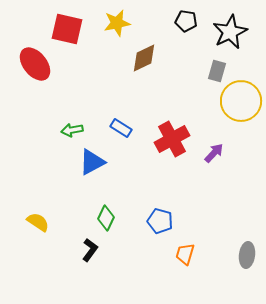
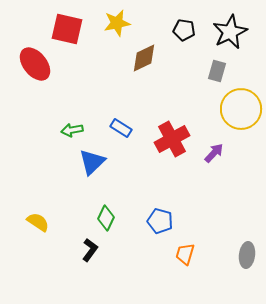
black pentagon: moved 2 px left, 9 px down
yellow circle: moved 8 px down
blue triangle: rotated 16 degrees counterclockwise
